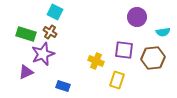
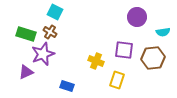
blue rectangle: moved 4 px right
